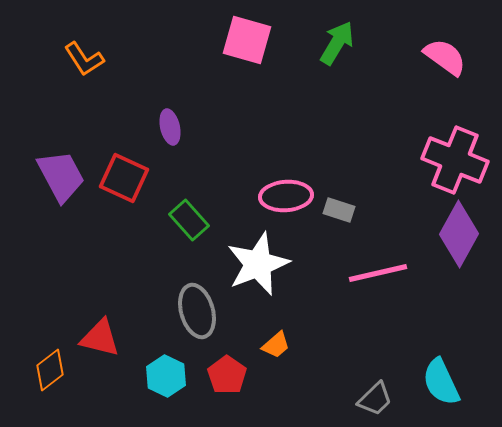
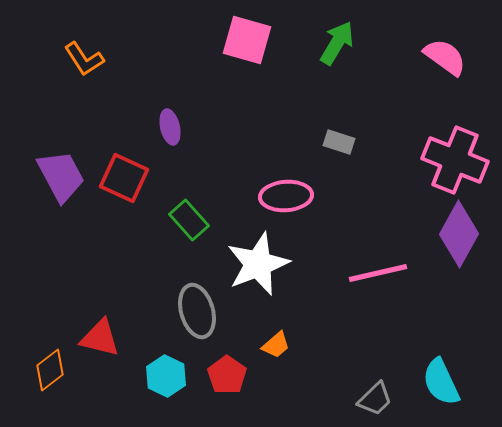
gray rectangle: moved 68 px up
